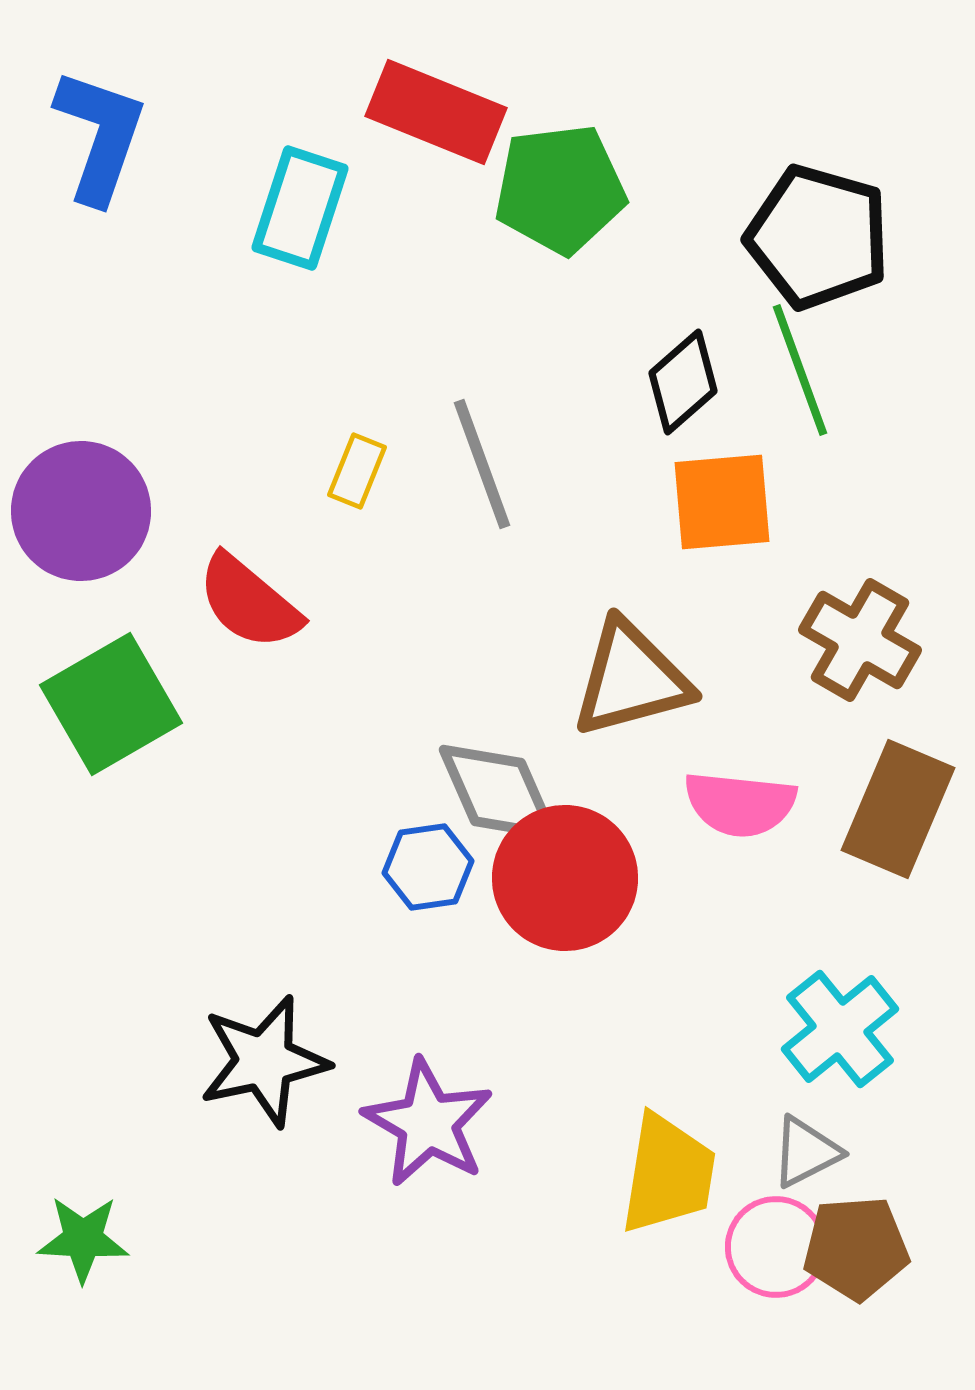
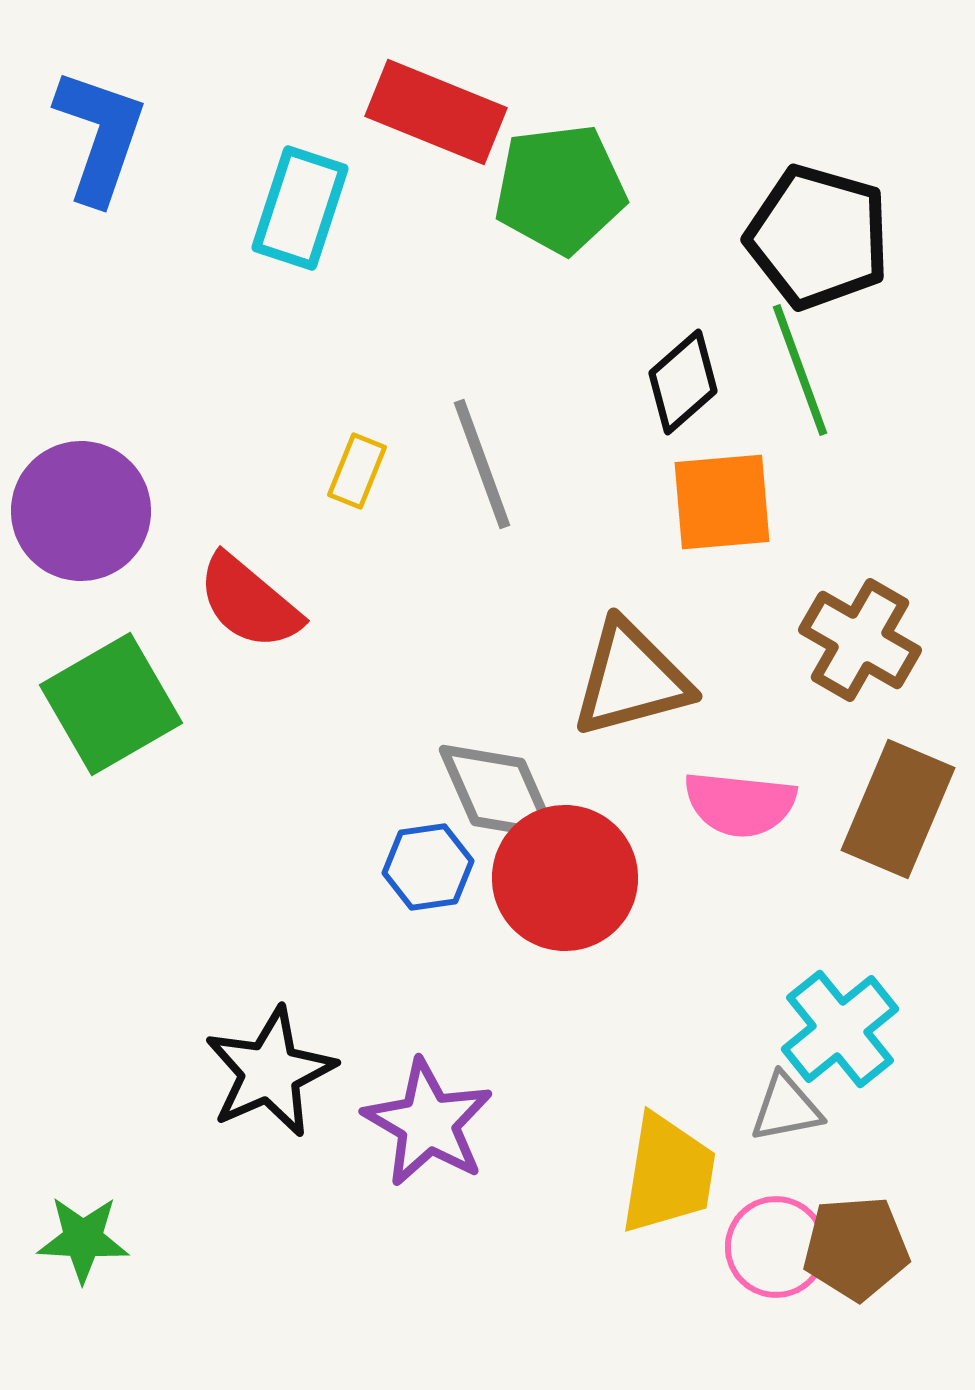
black star: moved 6 px right, 11 px down; rotated 12 degrees counterclockwise
gray triangle: moved 20 px left, 44 px up; rotated 16 degrees clockwise
